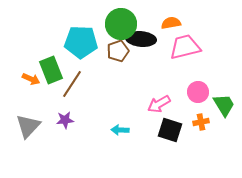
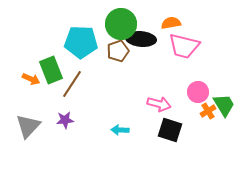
pink trapezoid: moved 1 px left, 1 px up; rotated 152 degrees counterclockwise
pink arrow: rotated 135 degrees counterclockwise
orange cross: moved 7 px right, 11 px up; rotated 21 degrees counterclockwise
